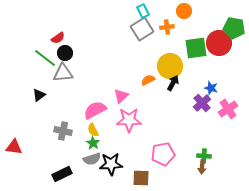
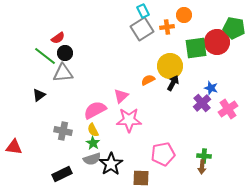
orange circle: moved 4 px down
red circle: moved 2 px left, 1 px up
green line: moved 2 px up
black star: rotated 30 degrees counterclockwise
